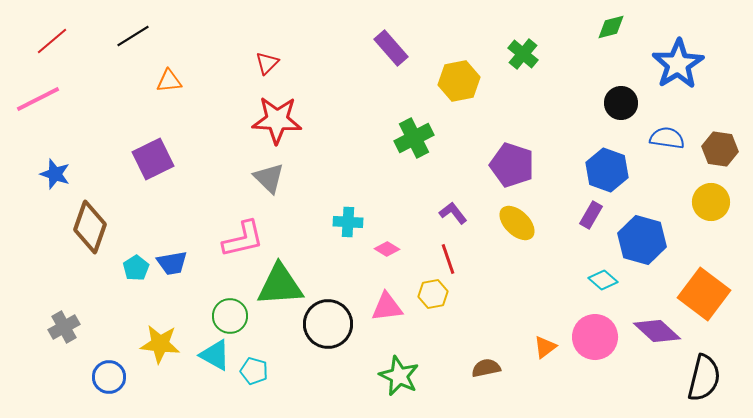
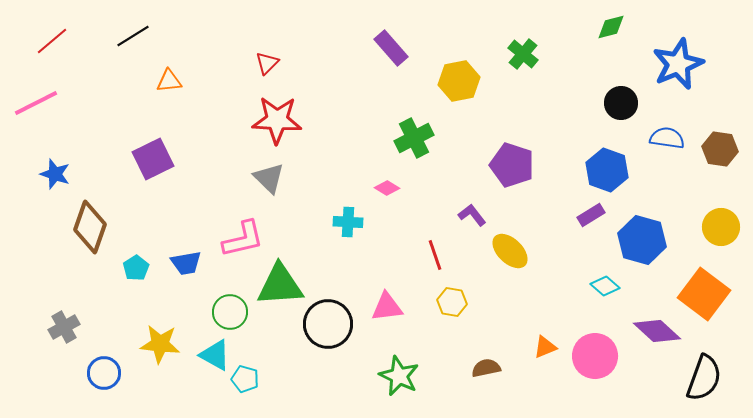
blue star at (678, 64): rotated 9 degrees clockwise
pink line at (38, 99): moved 2 px left, 4 px down
yellow circle at (711, 202): moved 10 px right, 25 px down
purple L-shape at (453, 213): moved 19 px right, 2 px down
purple rectangle at (591, 215): rotated 28 degrees clockwise
yellow ellipse at (517, 223): moved 7 px left, 28 px down
pink diamond at (387, 249): moved 61 px up
red line at (448, 259): moved 13 px left, 4 px up
blue trapezoid at (172, 263): moved 14 px right
cyan diamond at (603, 280): moved 2 px right, 6 px down
yellow hexagon at (433, 294): moved 19 px right, 8 px down; rotated 20 degrees clockwise
green circle at (230, 316): moved 4 px up
pink circle at (595, 337): moved 19 px down
orange triangle at (545, 347): rotated 15 degrees clockwise
cyan pentagon at (254, 371): moved 9 px left, 8 px down
blue circle at (109, 377): moved 5 px left, 4 px up
black semicircle at (704, 378): rotated 6 degrees clockwise
